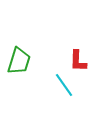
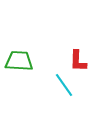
green trapezoid: rotated 104 degrees counterclockwise
